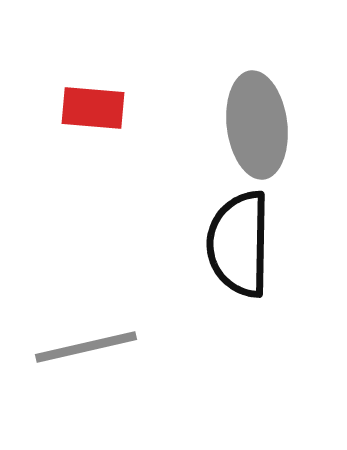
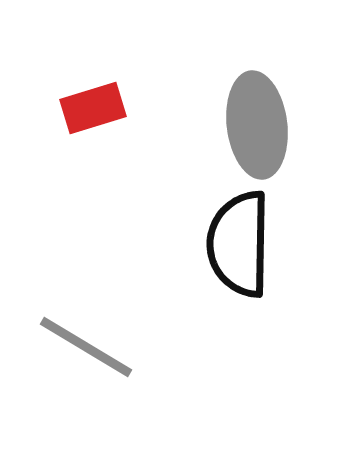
red rectangle: rotated 22 degrees counterclockwise
gray line: rotated 44 degrees clockwise
